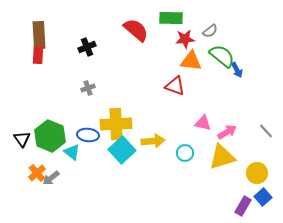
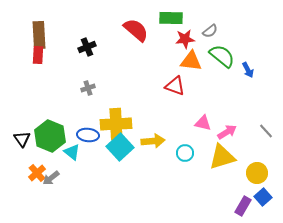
blue arrow: moved 11 px right
cyan square: moved 2 px left, 3 px up
